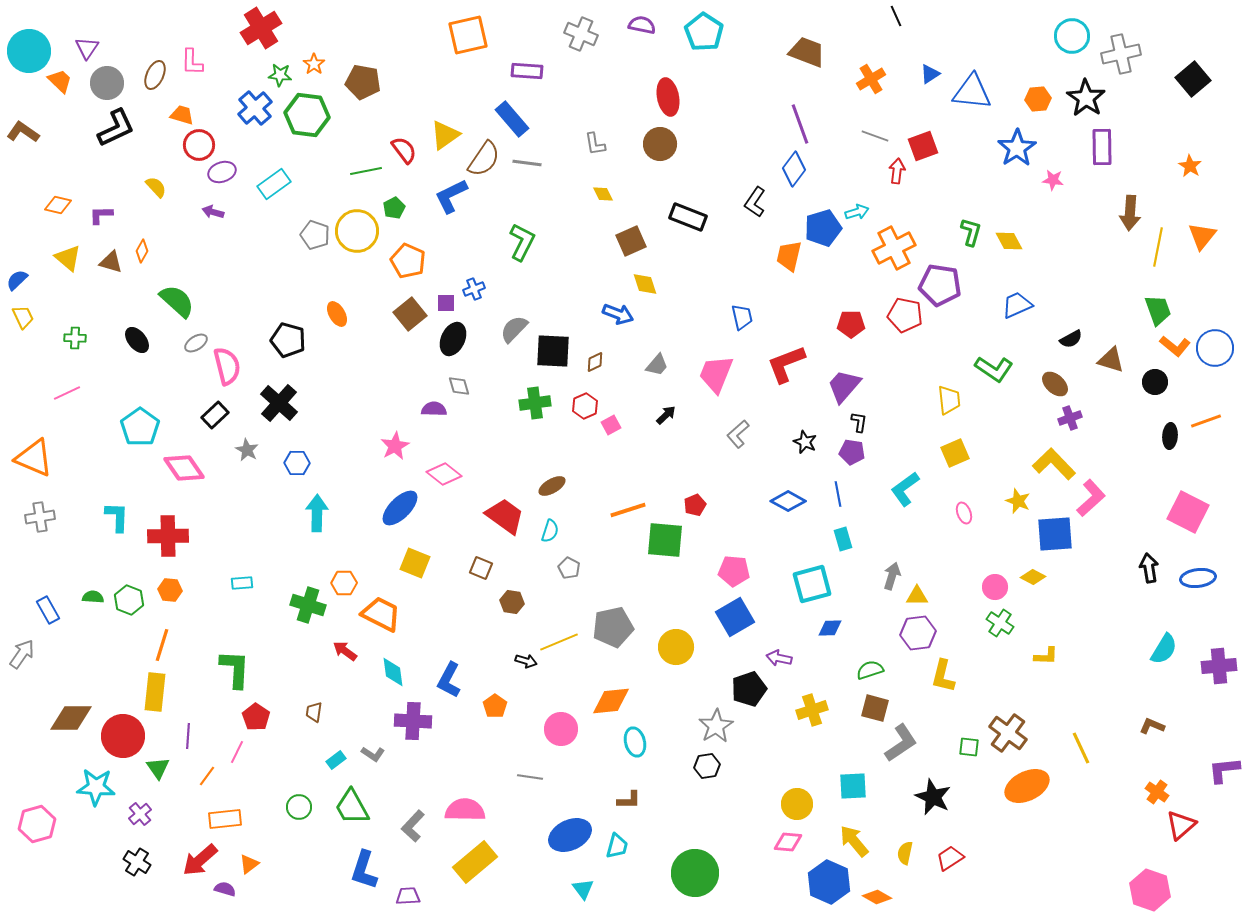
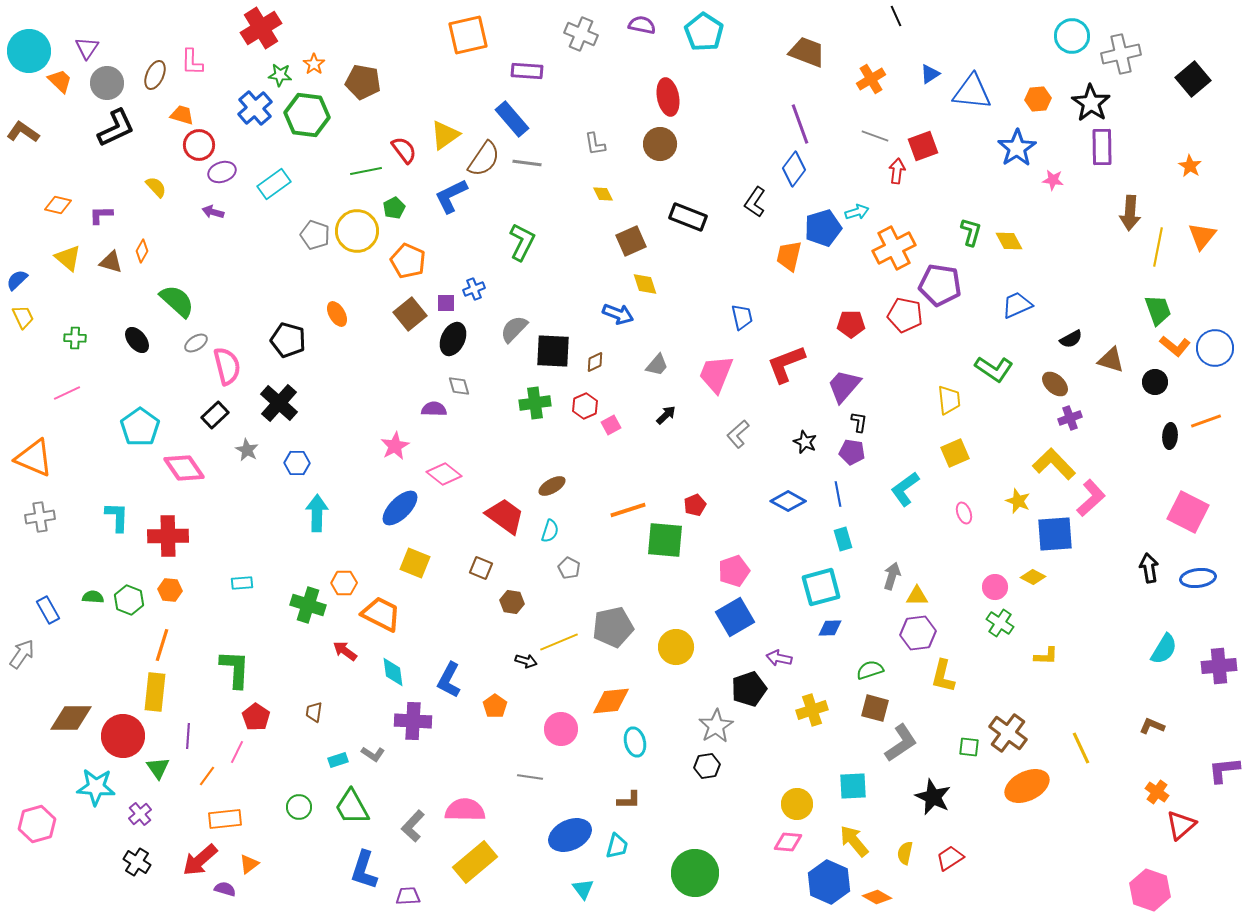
black star at (1086, 98): moved 5 px right, 5 px down
pink pentagon at (734, 571): rotated 24 degrees counterclockwise
cyan square at (812, 584): moved 9 px right, 3 px down
cyan rectangle at (336, 760): moved 2 px right; rotated 18 degrees clockwise
